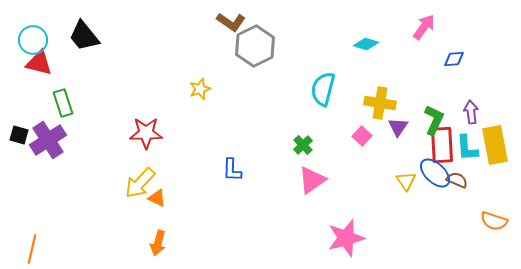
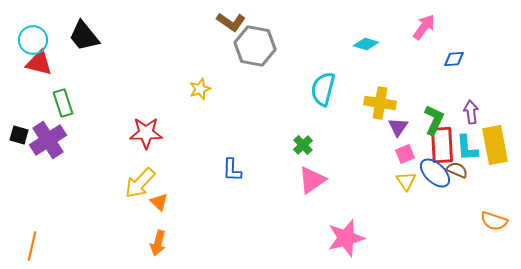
gray hexagon: rotated 24 degrees counterclockwise
pink square: moved 43 px right, 18 px down; rotated 24 degrees clockwise
brown semicircle: moved 10 px up
orange triangle: moved 2 px right, 4 px down; rotated 18 degrees clockwise
orange line: moved 3 px up
